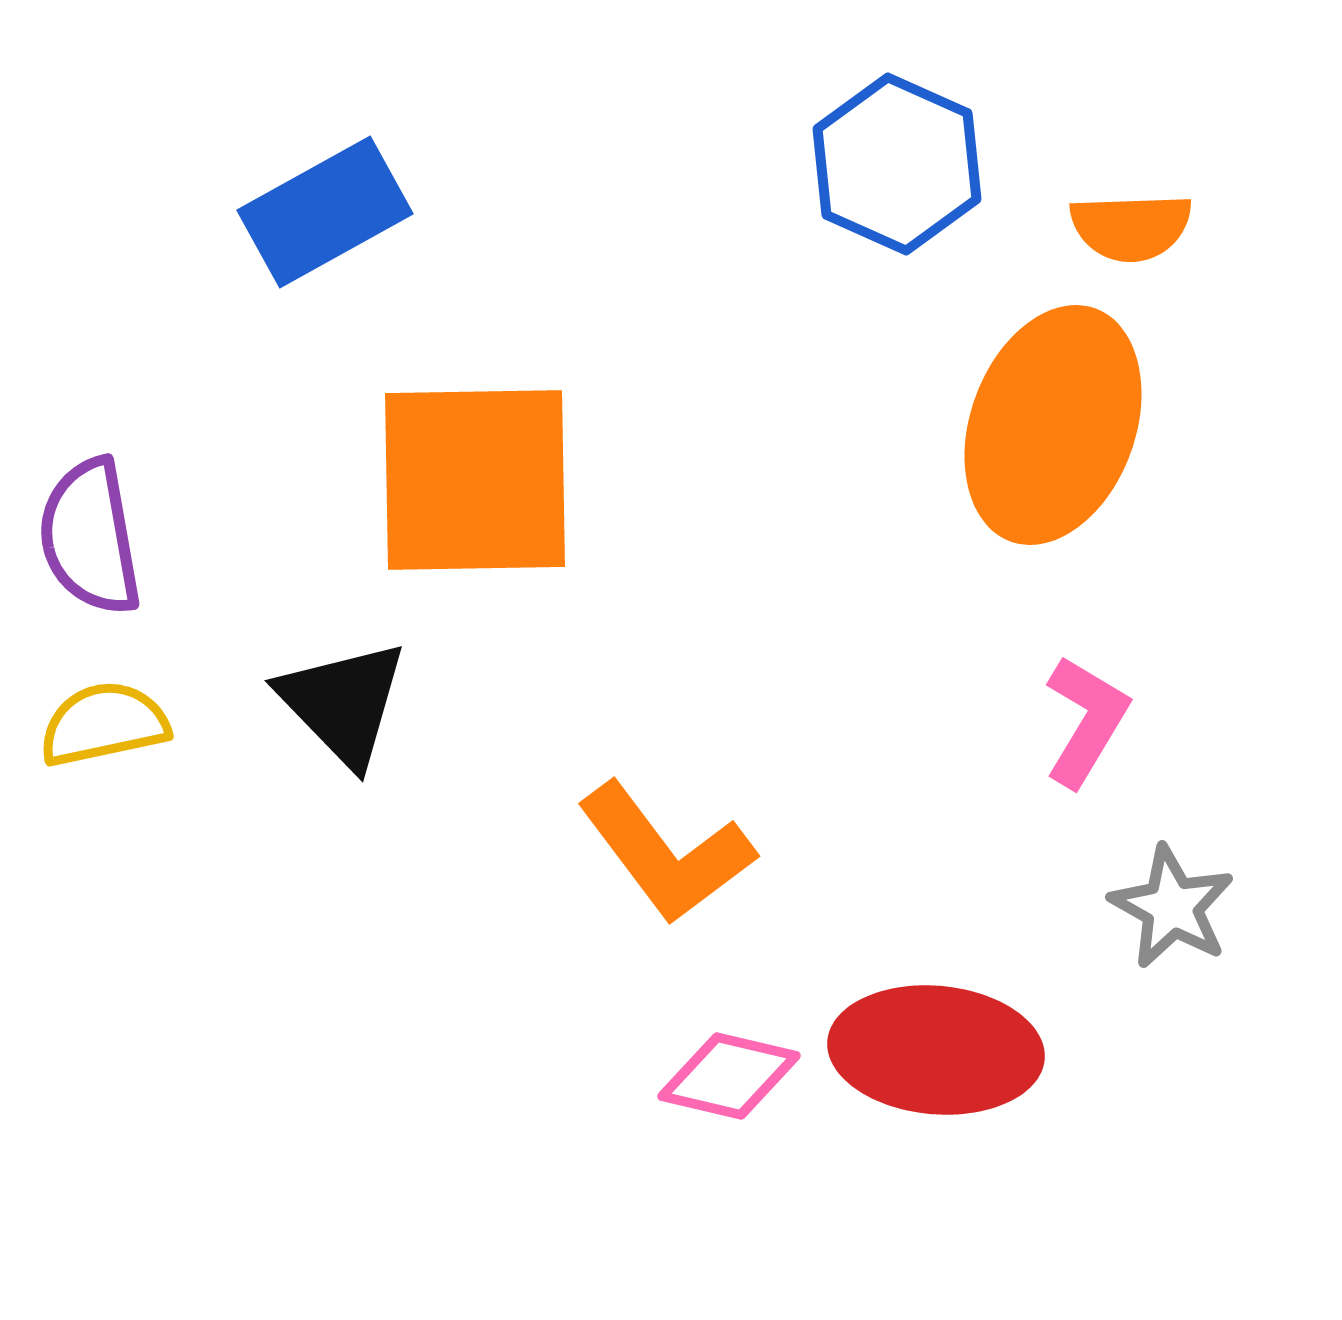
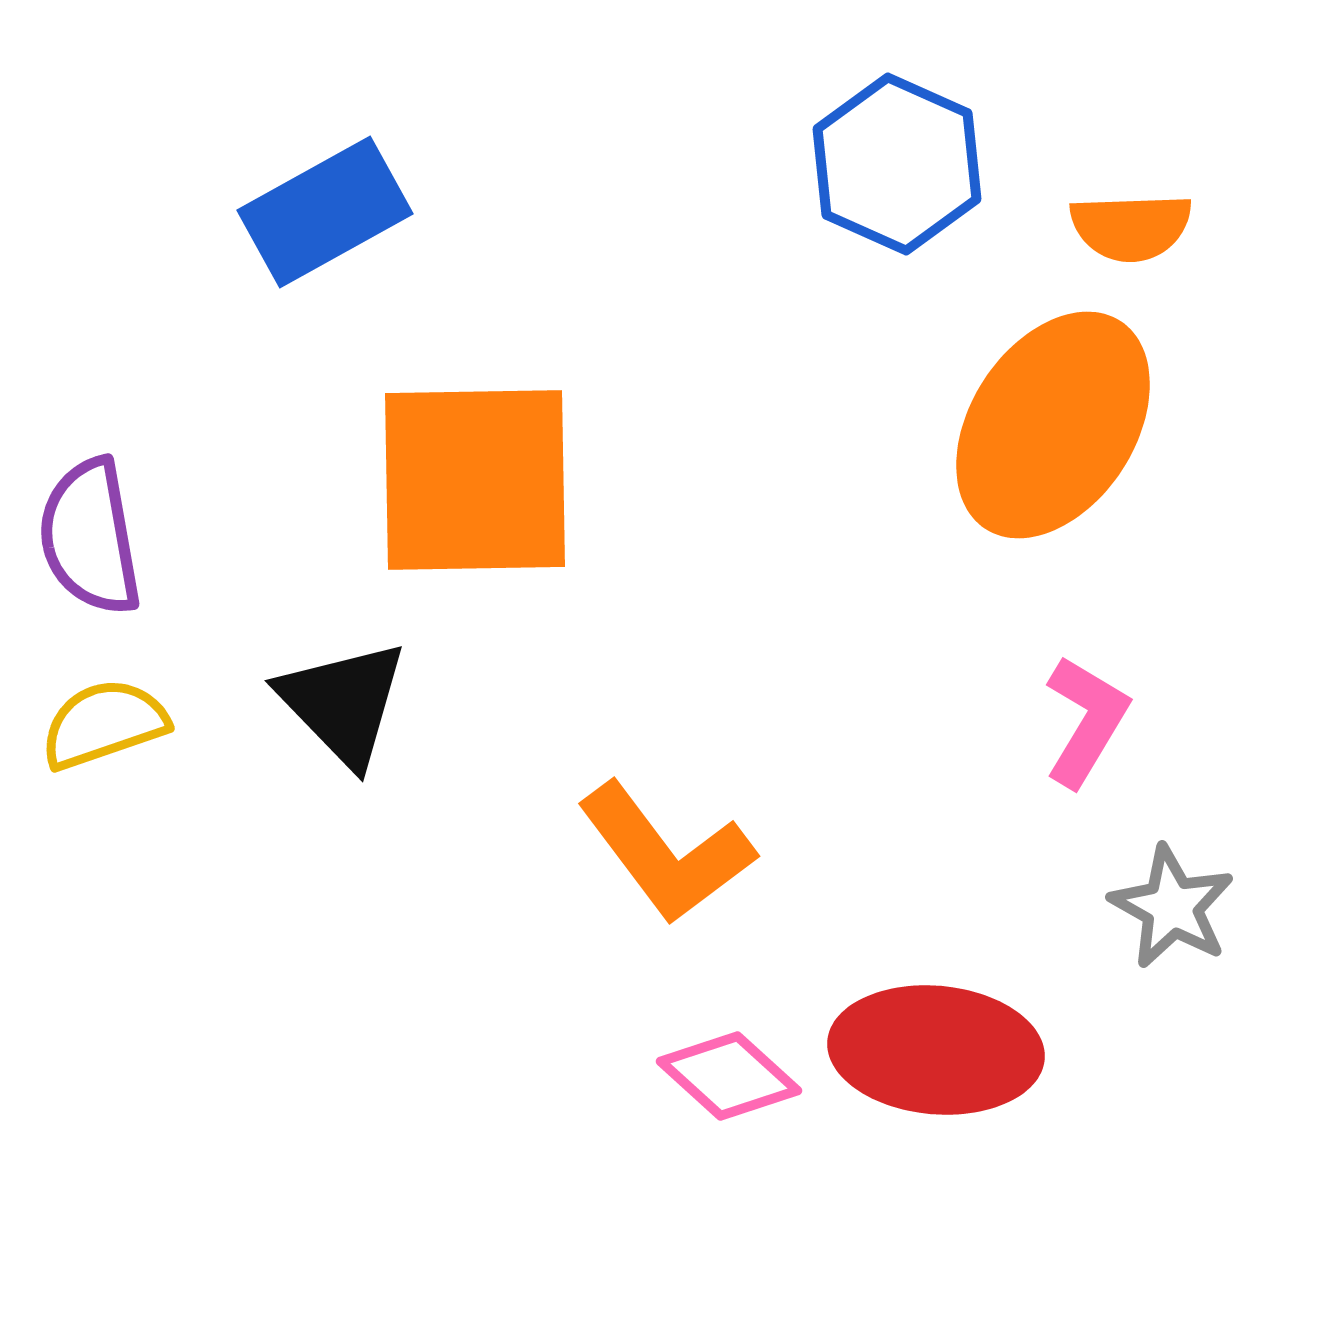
orange ellipse: rotated 13 degrees clockwise
yellow semicircle: rotated 7 degrees counterclockwise
pink diamond: rotated 29 degrees clockwise
